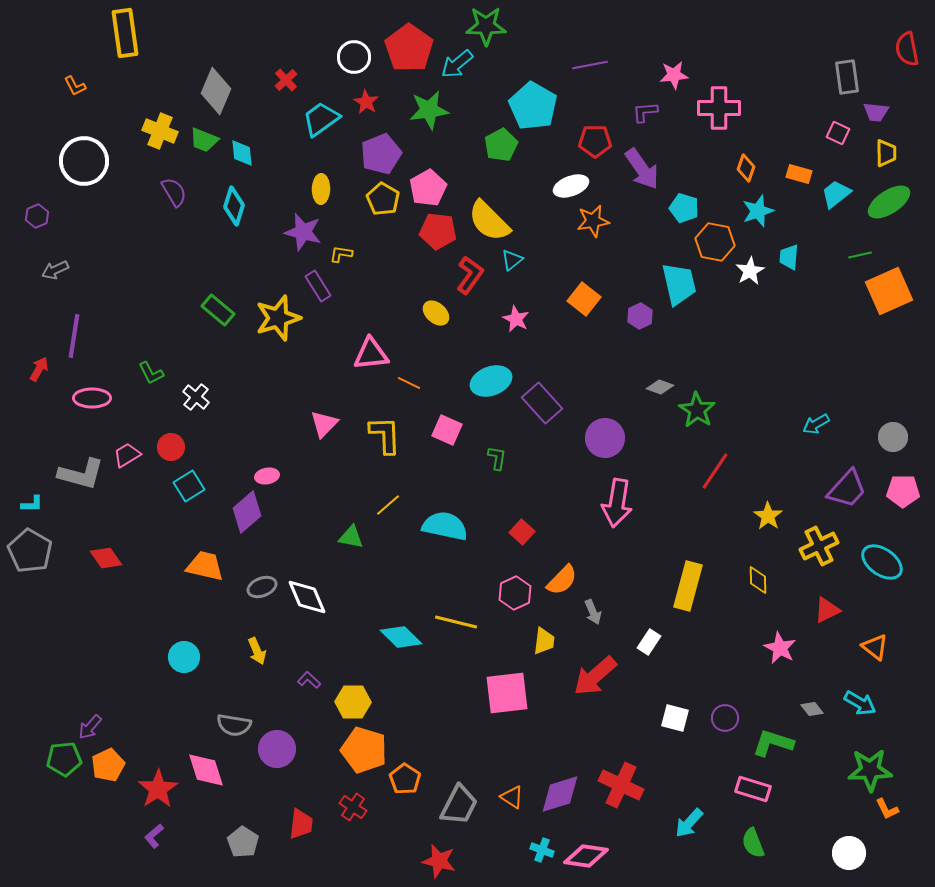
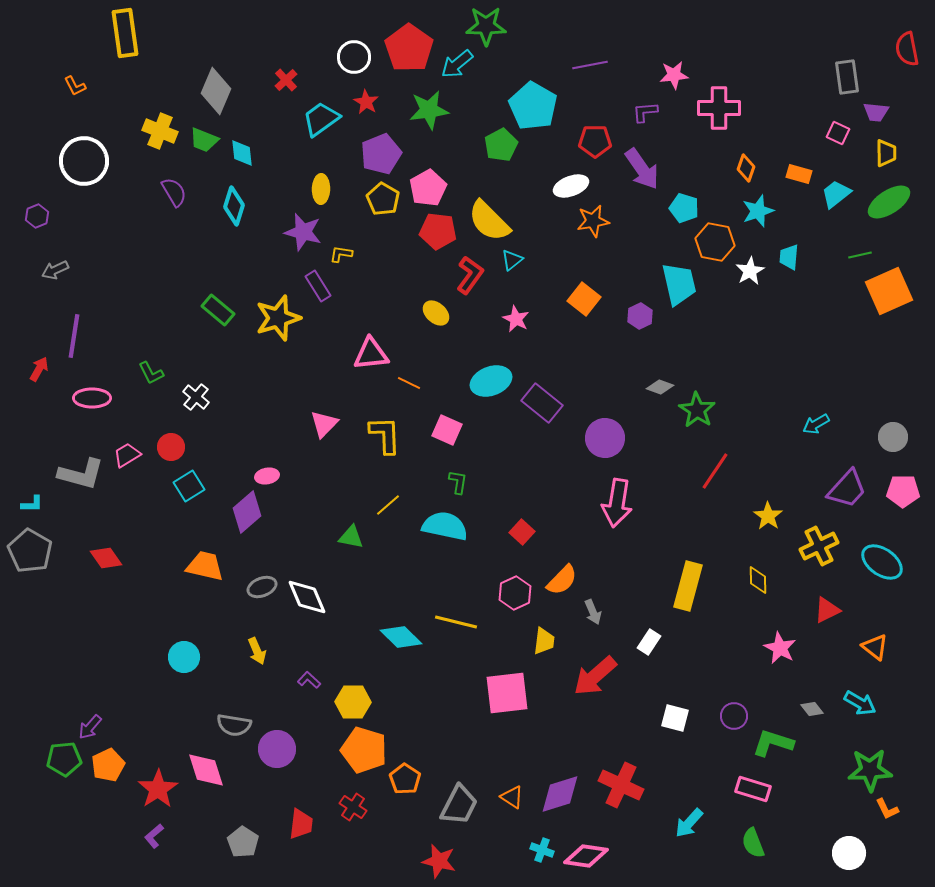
purple rectangle at (542, 403): rotated 9 degrees counterclockwise
green L-shape at (497, 458): moved 39 px left, 24 px down
purple circle at (725, 718): moved 9 px right, 2 px up
